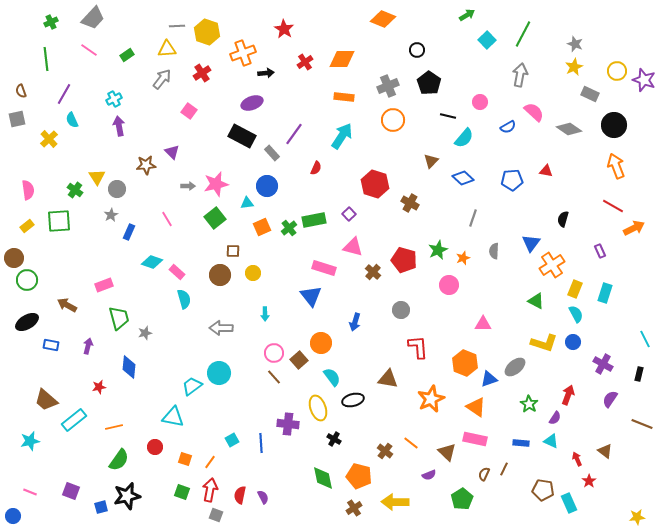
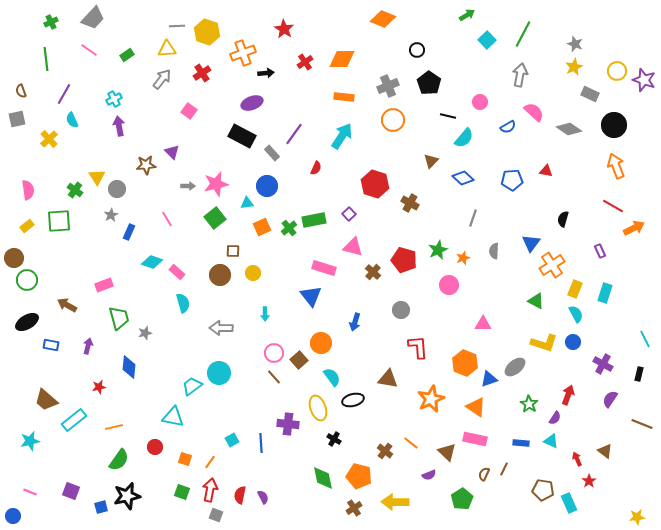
cyan semicircle at (184, 299): moved 1 px left, 4 px down
